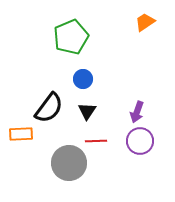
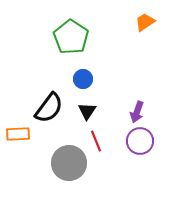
green pentagon: rotated 16 degrees counterclockwise
orange rectangle: moved 3 px left
red line: rotated 70 degrees clockwise
